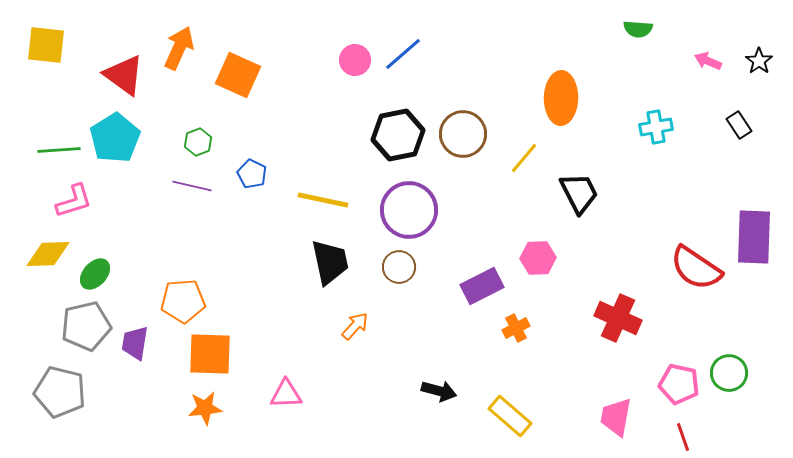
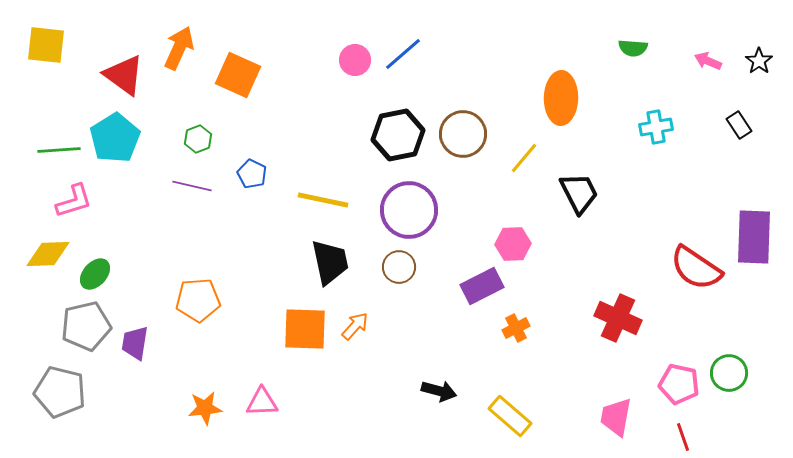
green semicircle at (638, 29): moved 5 px left, 19 px down
green hexagon at (198, 142): moved 3 px up
pink hexagon at (538, 258): moved 25 px left, 14 px up
orange pentagon at (183, 301): moved 15 px right, 1 px up
orange square at (210, 354): moved 95 px right, 25 px up
pink triangle at (286, 394): moved 24 px left, 8 px down
